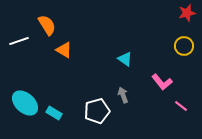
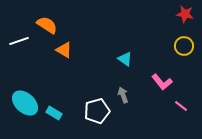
red star: moved 2 px left, 1 px down; rotated 24 degrees clockwise
orange semicircle: rotated 25 degrees counterclockwise
